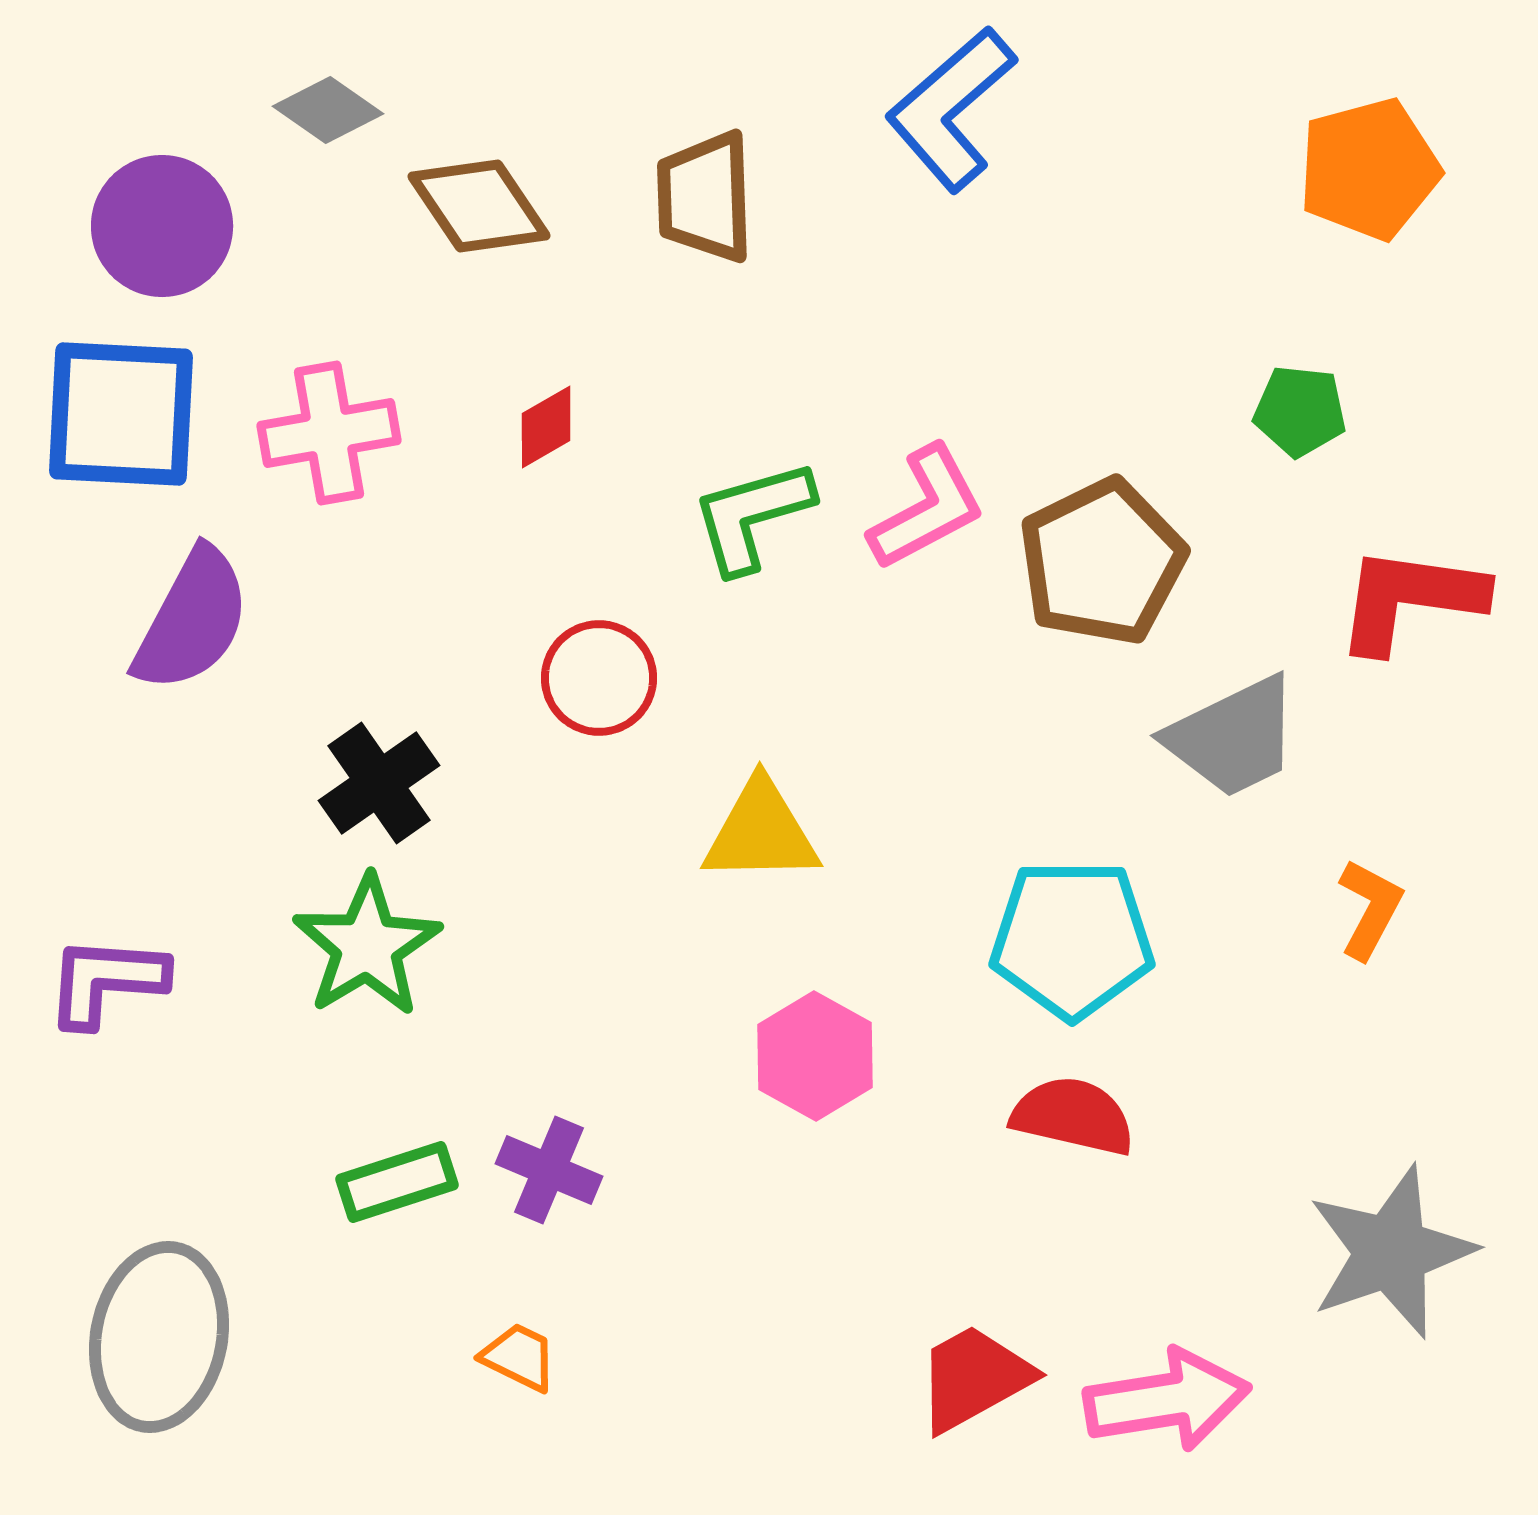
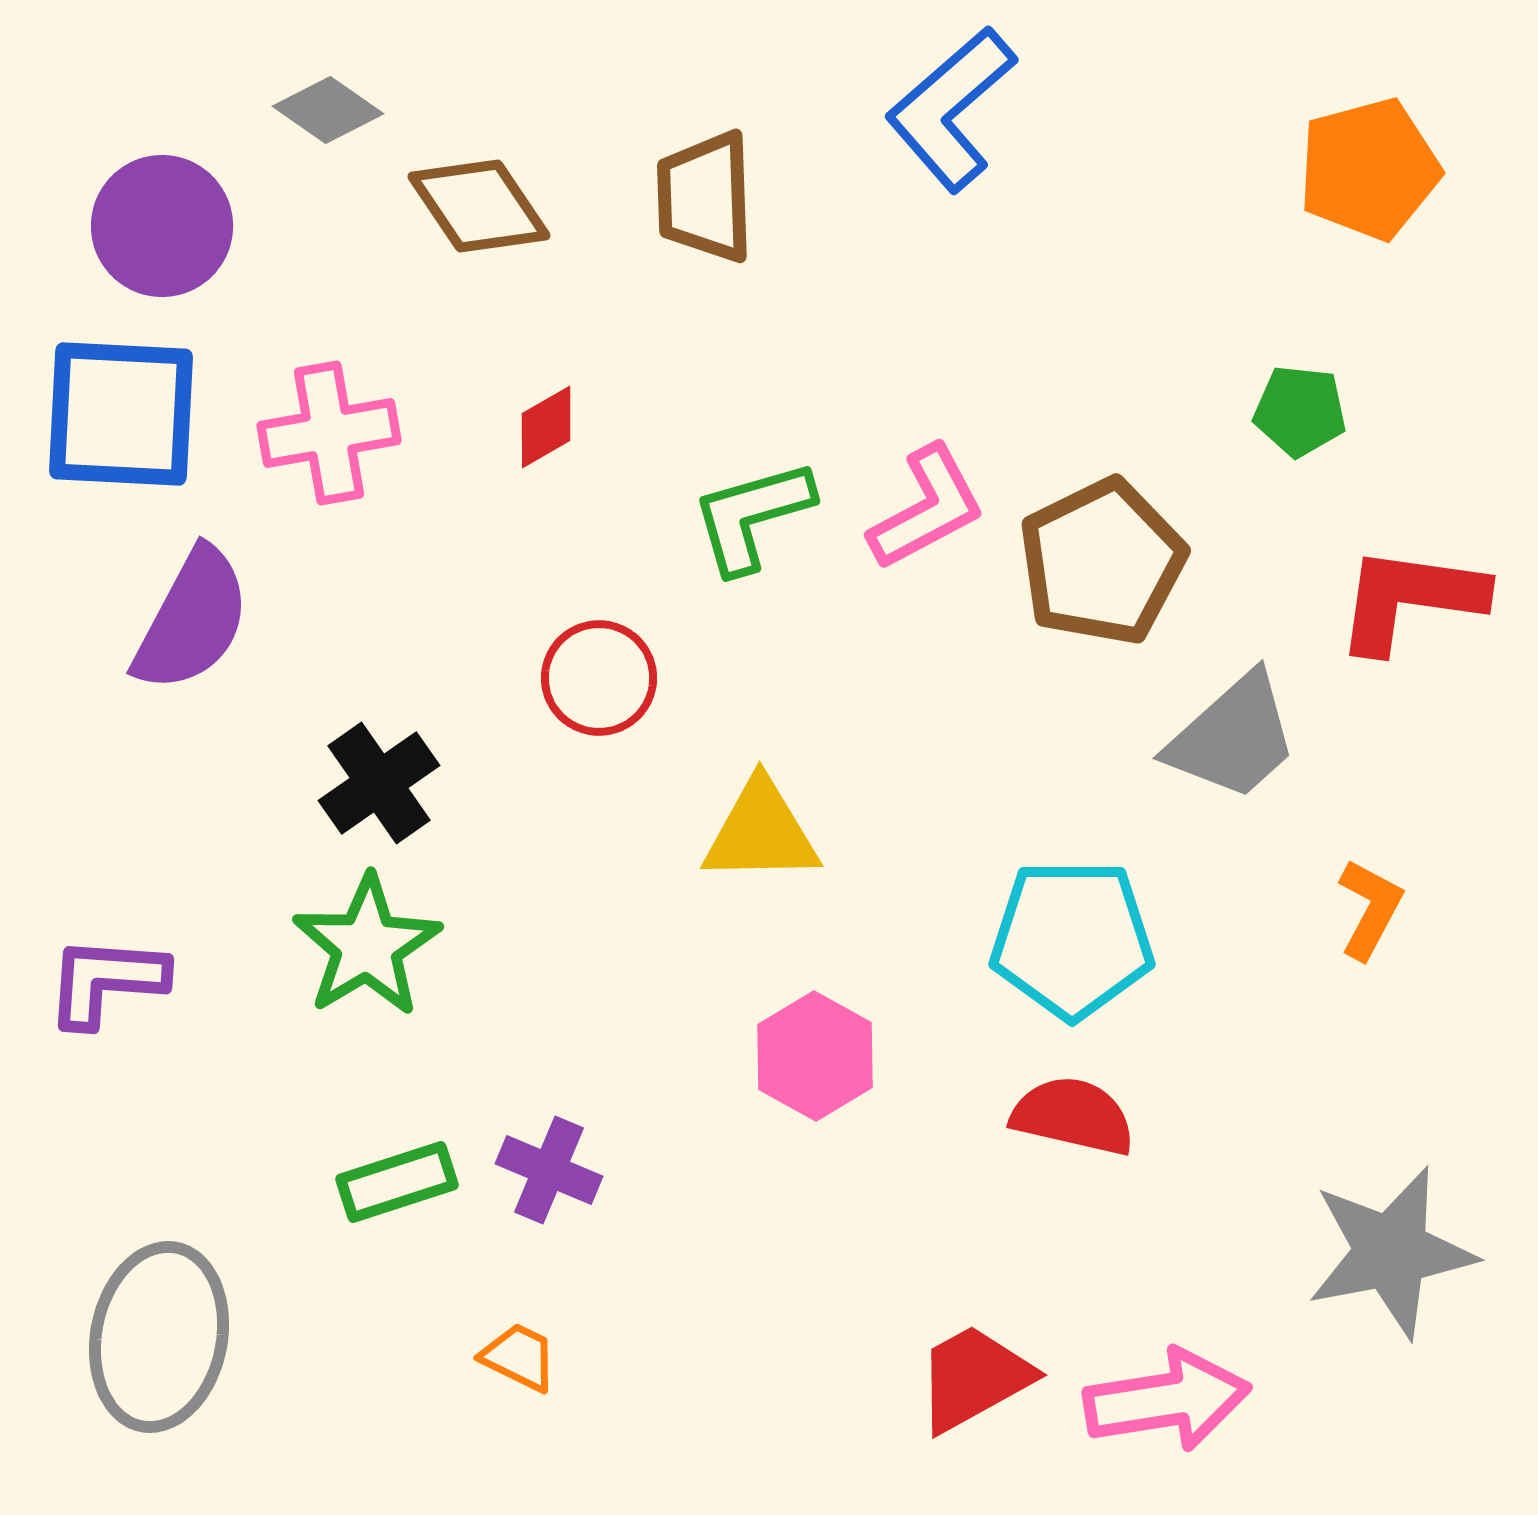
gray trapezoid: rotated 16 degrees counterclockwise
gray star: rotated 8 degrees clockwise
